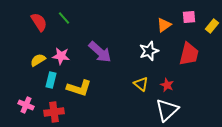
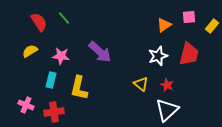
white star: moved 9 px right, 5 px down
yellow semicircle: moved 8 px left, 9 px up
yellow L-shape: rotated 85 degrees clockwise
